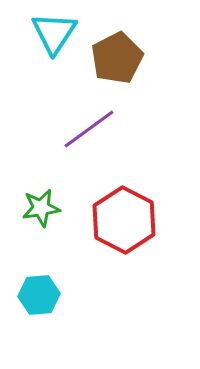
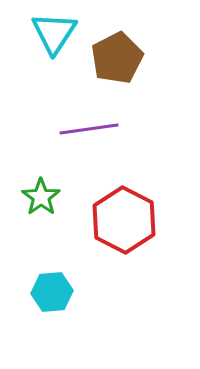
purple line: rotated 28 degrees clockwise
green star: moved 11 px up; rotated 27 degrees counterclockwise
cyan hexagon: moved 13 px right, 3 px up
